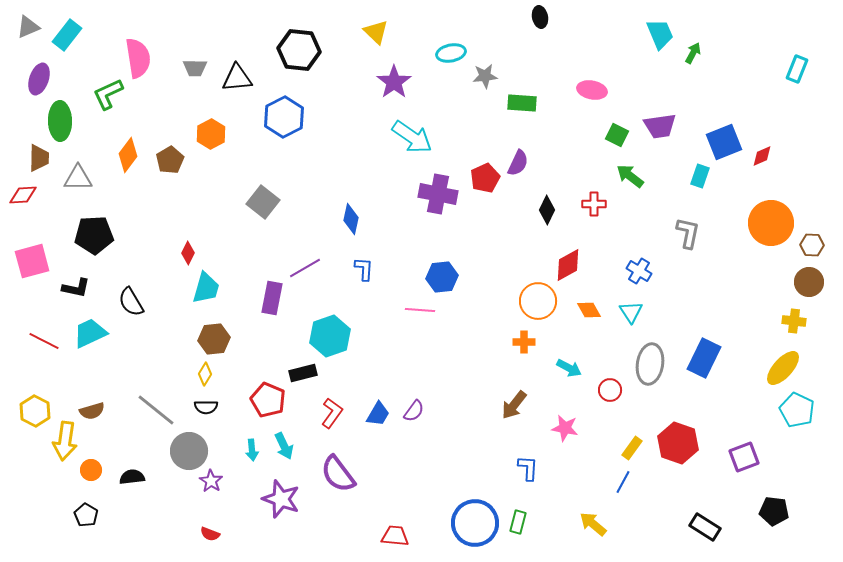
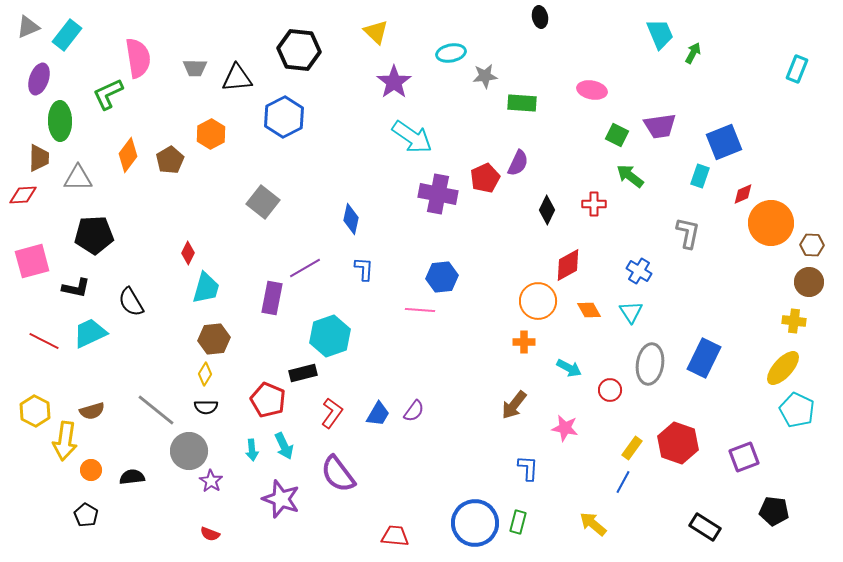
red diamond at (762, 156): moved 19 px left, 38 px down
